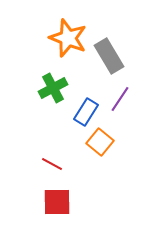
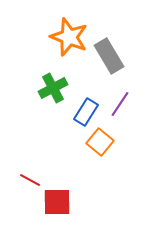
orange star: moved 1 px right, 1 px up
purple line: moved 5 px down
red line: moved 22 px left, 16 px down
